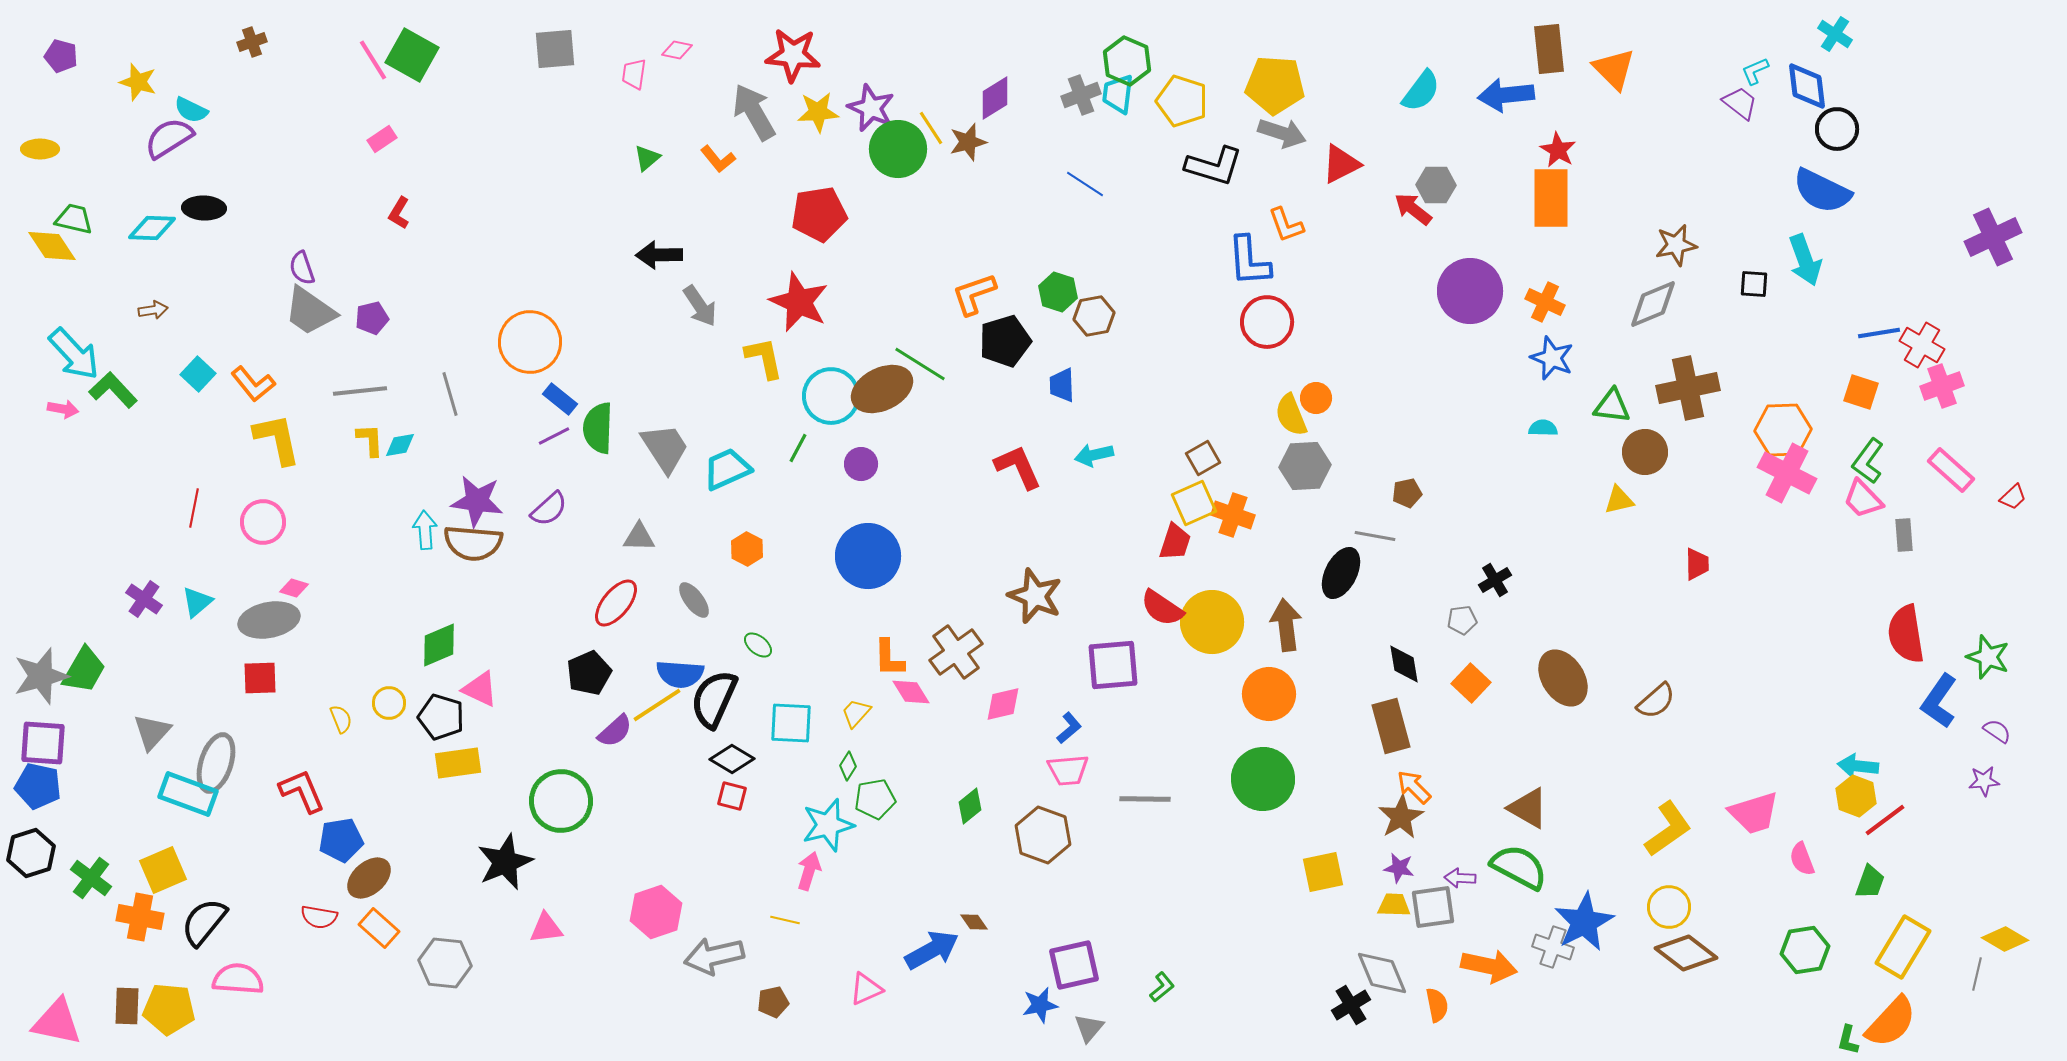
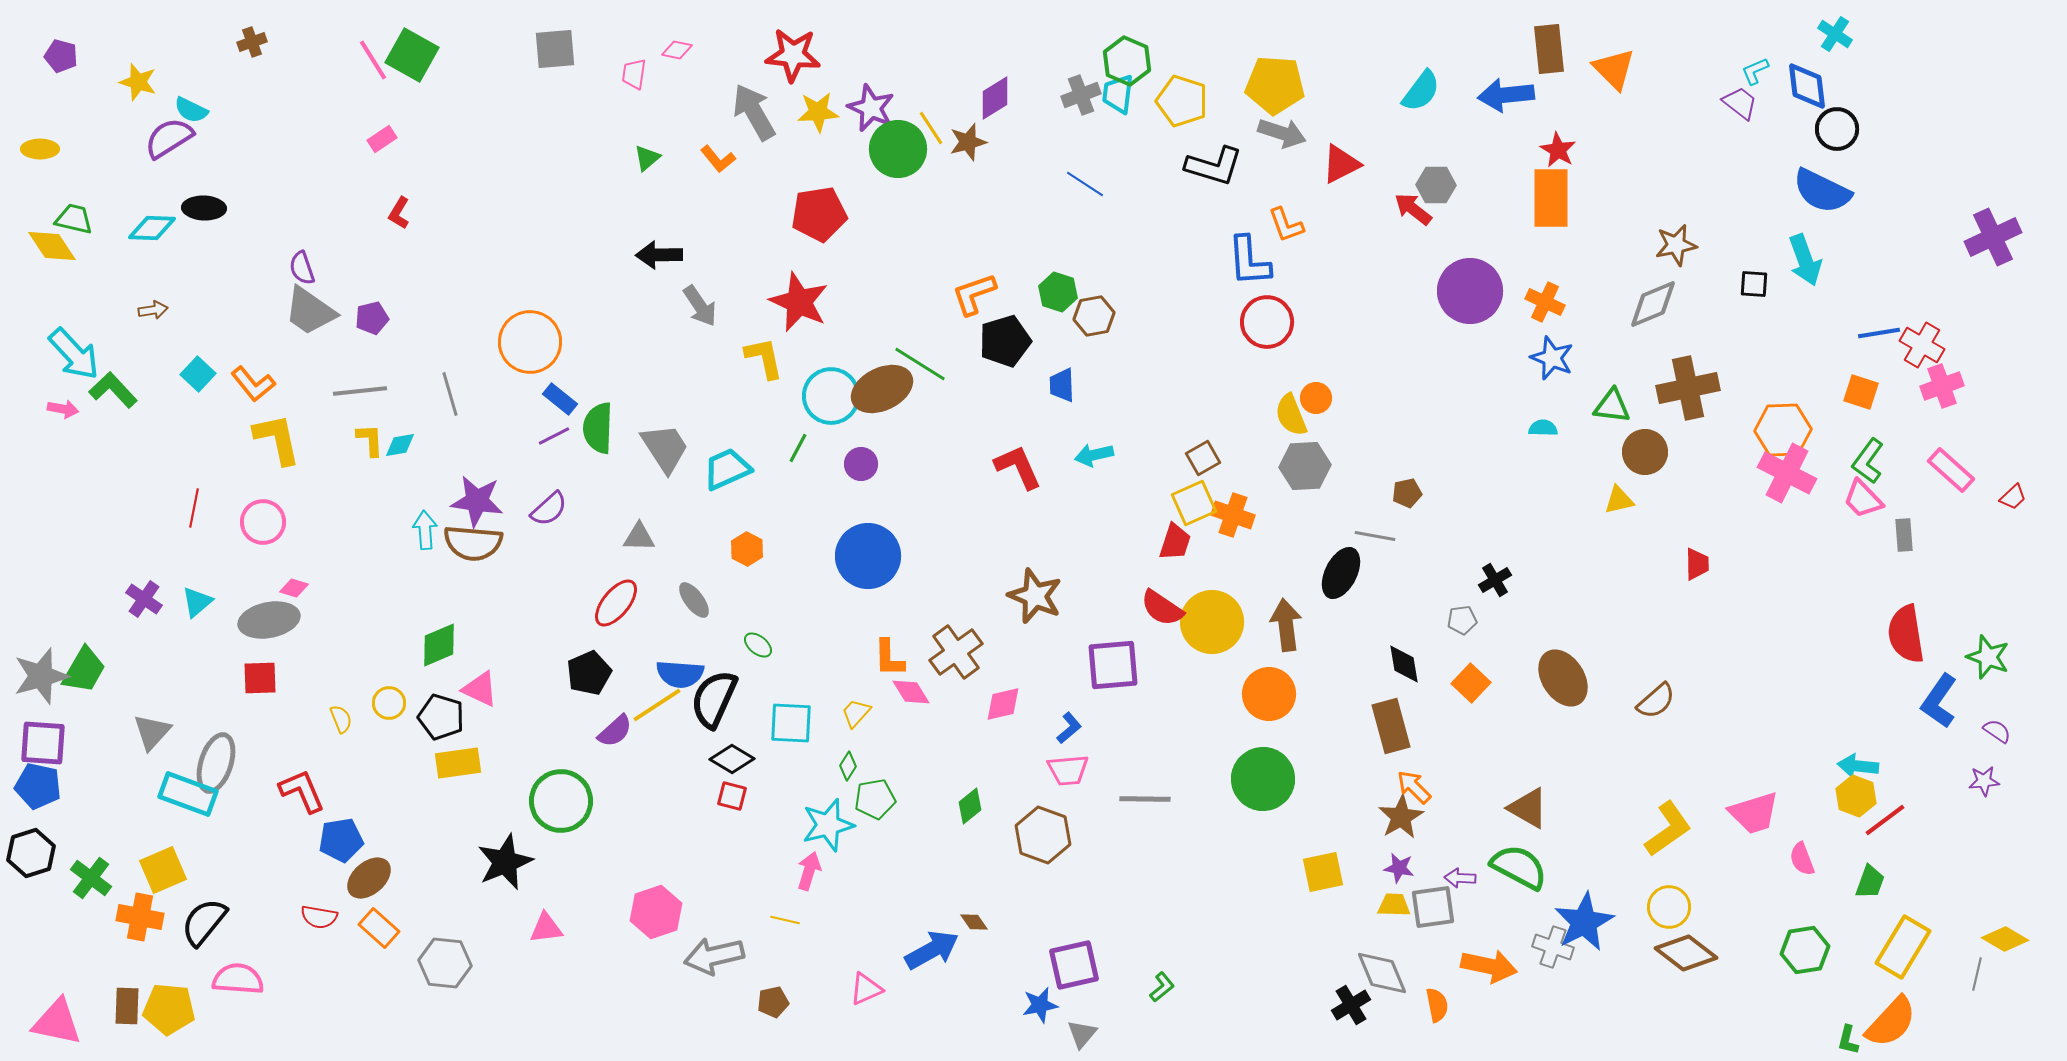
gray triangle at (1089, 1028): moved 7 px left, 6 px down
